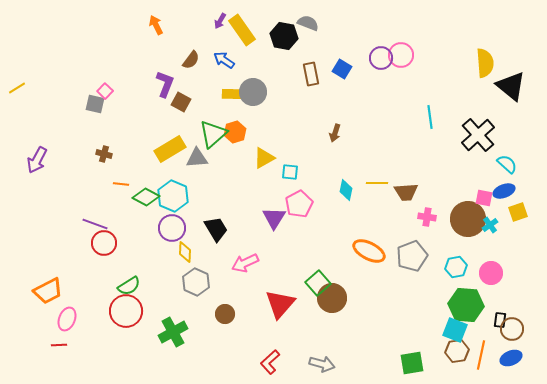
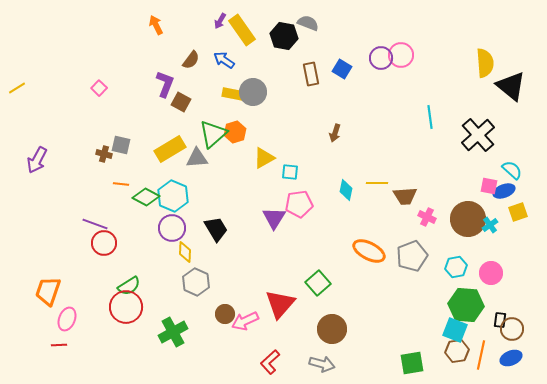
pink square at (105, 91): moved 6 px left, 3 px up
yellow rectangle at (233, 94): rotated 10 degrees clockwise
gray square at (95, 104): moved 26 px right, 41 px down
cyan semicircle at (507, 164): moved 5 px right, 6 px down
brown trapezoid at (406, 192): moved 1 px left, 4 px down
pink square at (484, 198): moved 5 px right, 12 px up
pink pentagon at (299, 204): rotated 20 degrees clockwise
pink cross at (427, 217): rotated 18 degrees clockwise
pink arrow at (245, 263): moved 58 px down
orange trapezoid at (48, 291): rotated 136 degrees clockwise
brown circle at (332, 298): moved 31 px down
red circle at (126, 311): moved 4 px up
